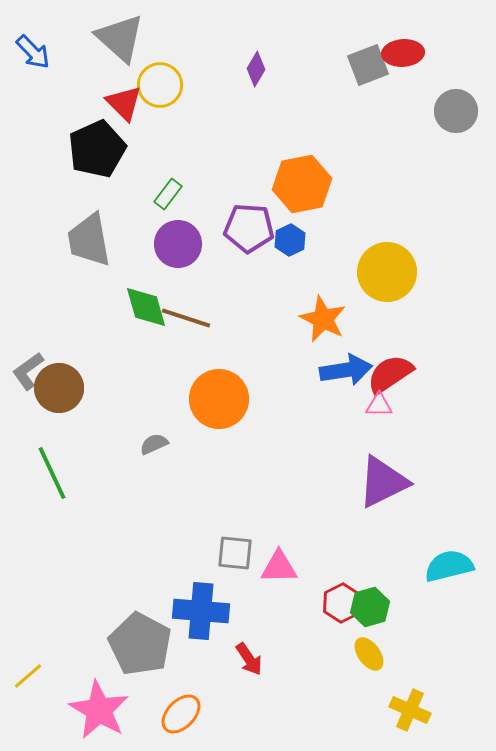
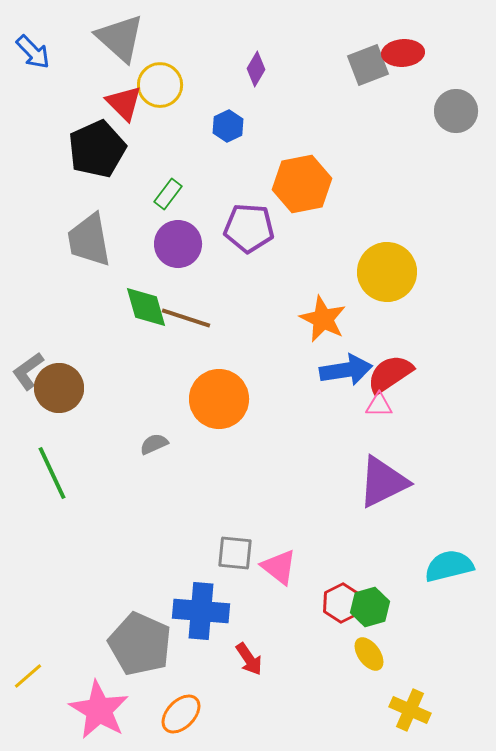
blue hexagon at (290, 240): moved 62 px left, 114 px up
pink triangle at (279, 567): rotated 39 degrees clockwise
gray pentagon at (140, 644): rotated 4 degrees counterclockwise
